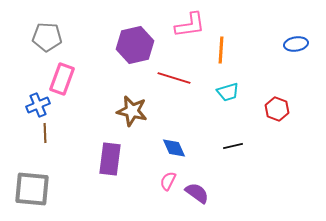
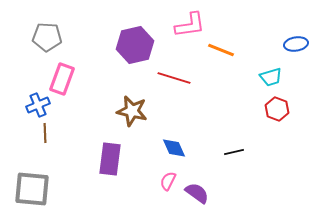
orange line: rotated 72 degrees counterclockwise
cyan trapezoid: moved 43 px right, 15 px up
black line: moved 1 px right, 6 px down
